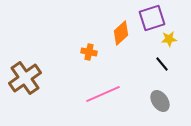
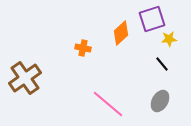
purple square: moved 1 px down
orange cross: moved 6 px left, 4 px up
pink line: moved 5 px right, 10 px down; rotated 64 degrees clockwise
gray ellipse: rotated 65 degrees clockwise
